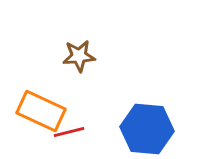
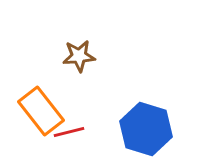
orange rectangle: rotated 27 degrees clockwise
blue hexagon: moved 1 px left; rotated 12 degrees clockwise
